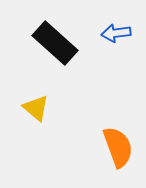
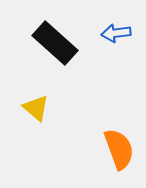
orange semicircle: moved 1 px right, 2 px down
